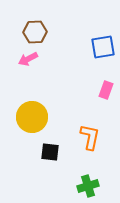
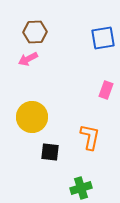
blue square: moved 9 px up
green cross: moved 7 px left, 2 px down
